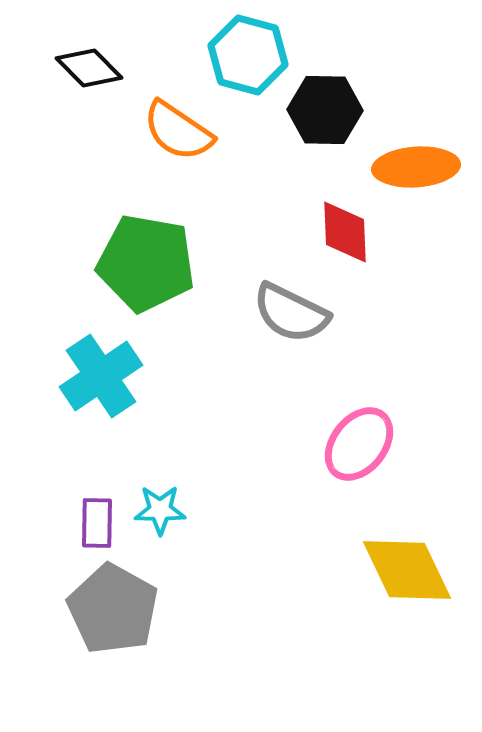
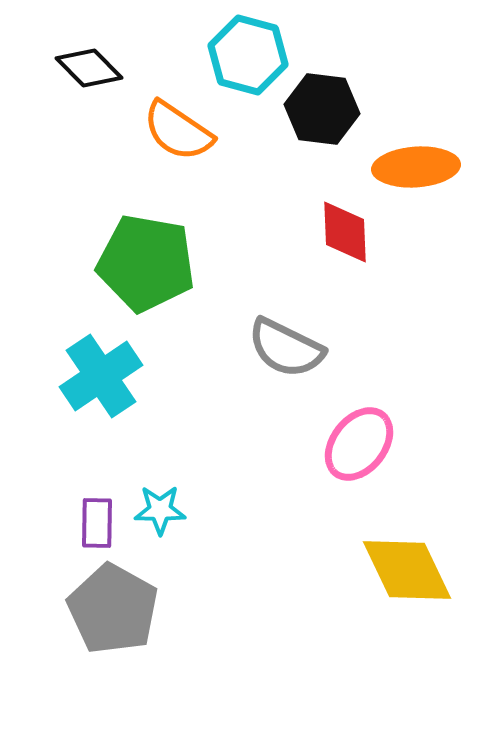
black hexagon: moved 3 px left, 1 px up; rotated 6 degrees clockwise
gray semicircle: moved 5 px left, 35 px down
